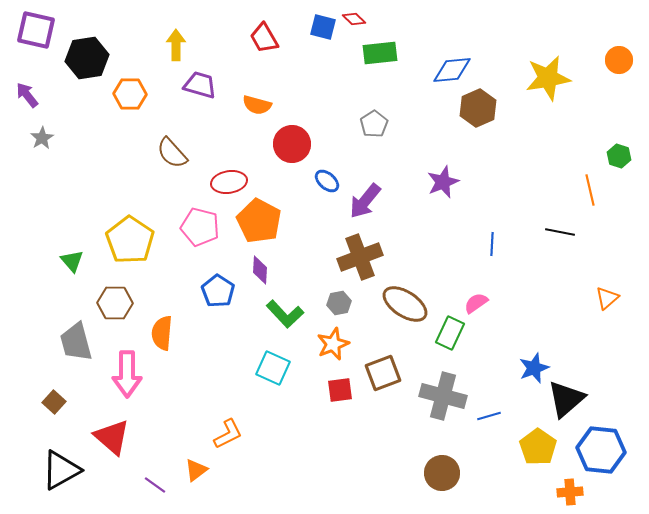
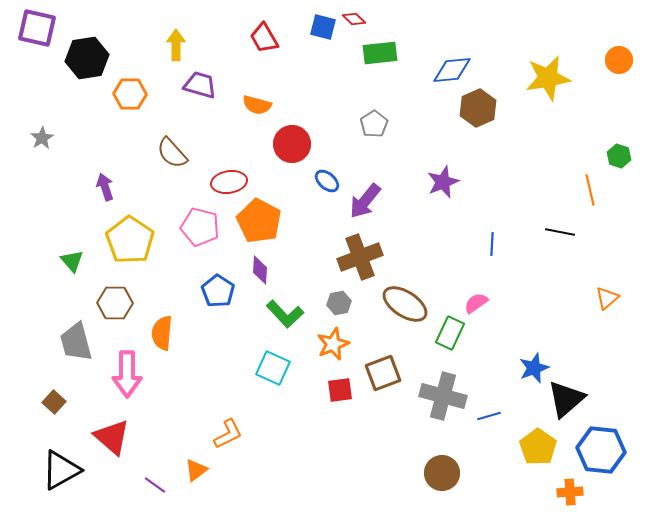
purple square at (36, 30): moved 1 px right, 2 px up
purple arrow at (27, 95): moved 78 px right, 92 px down; rotated 20 degrees clockwise
